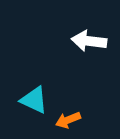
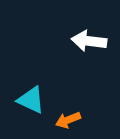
cyan triangle: moved 3 px left
